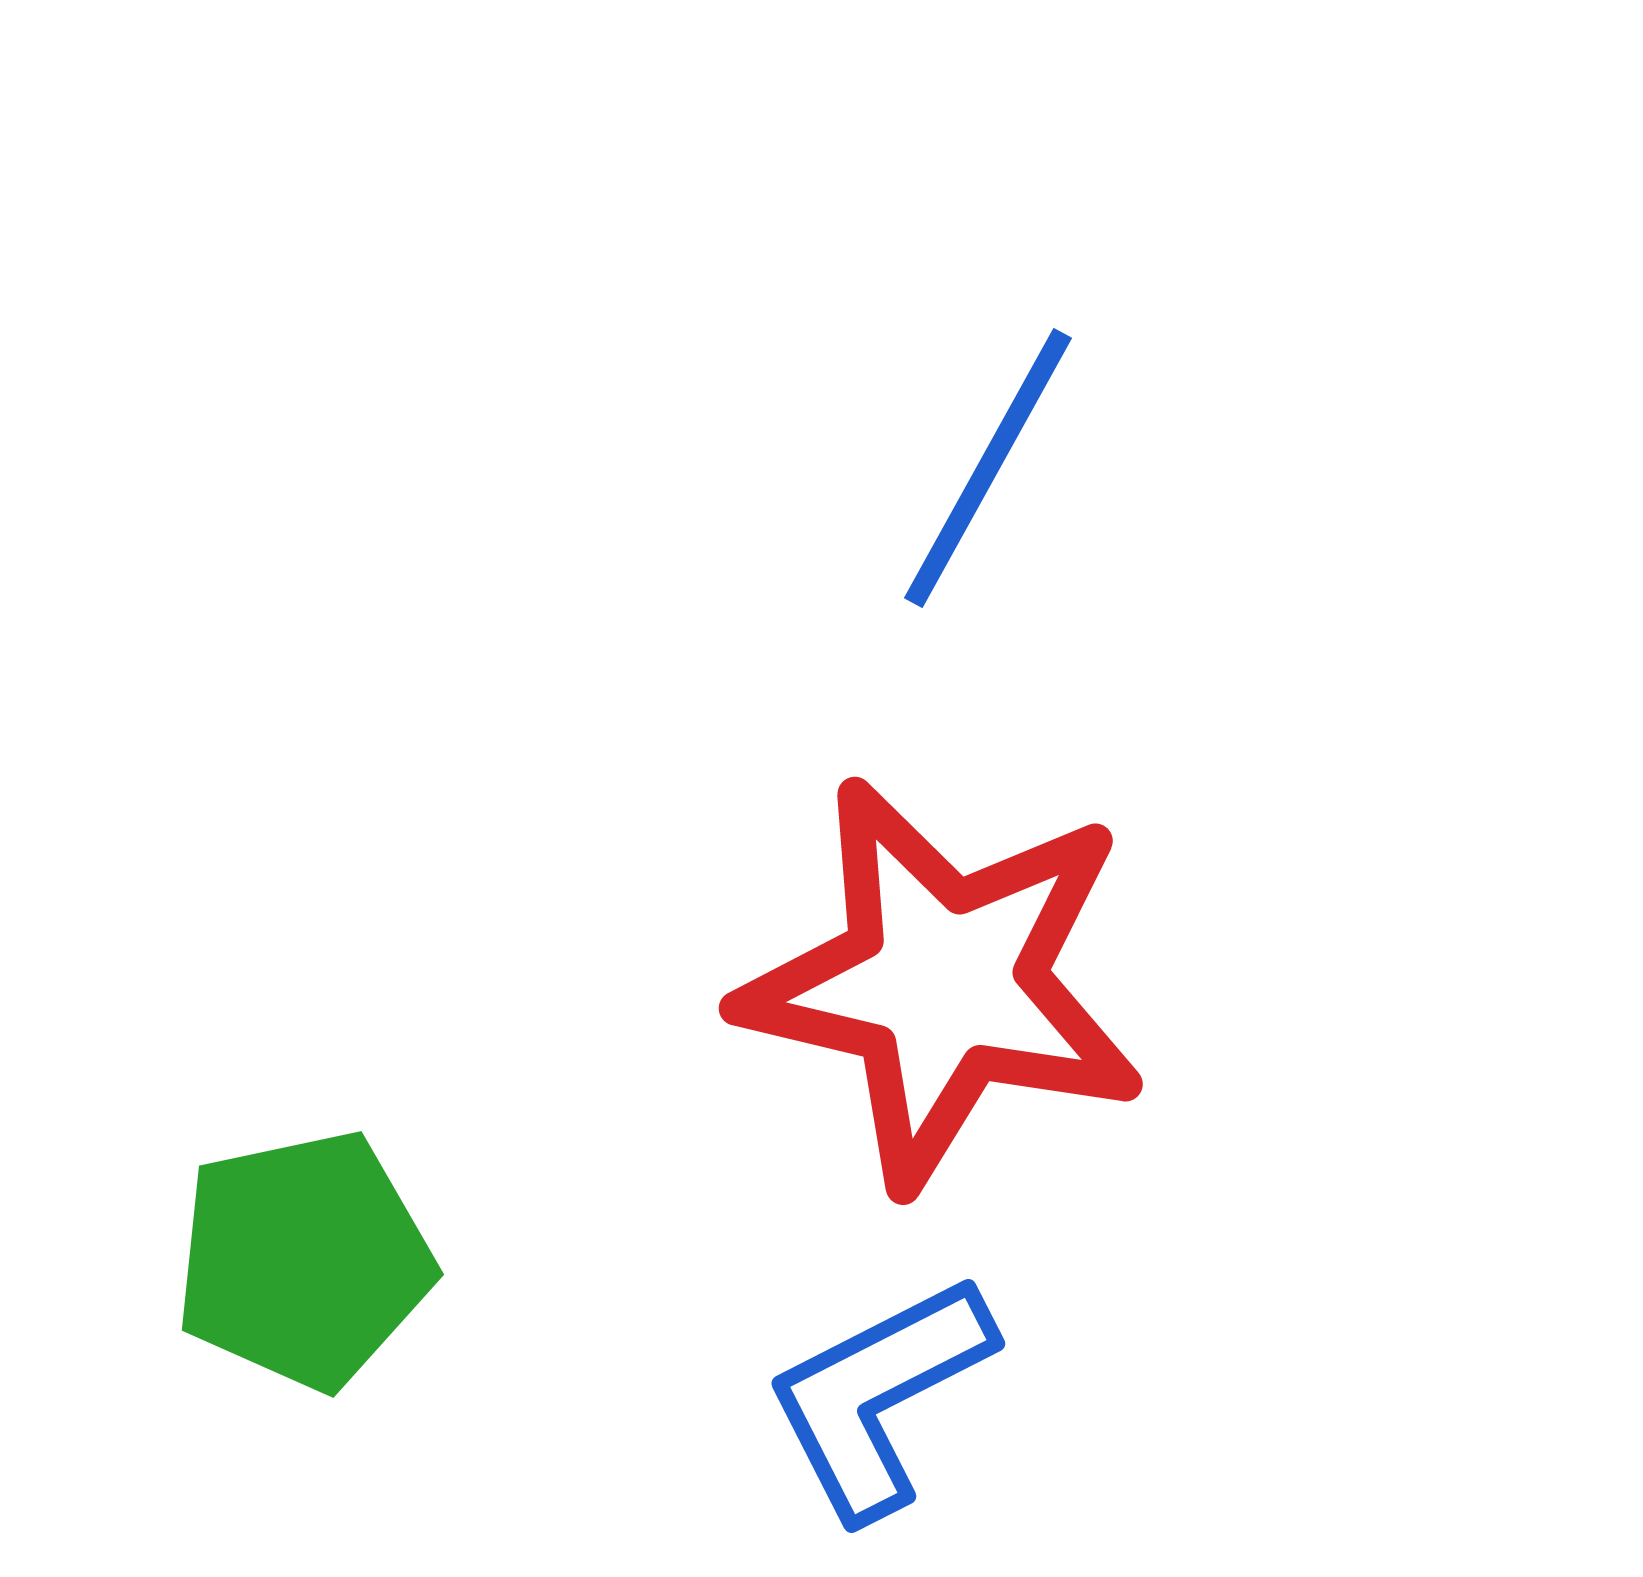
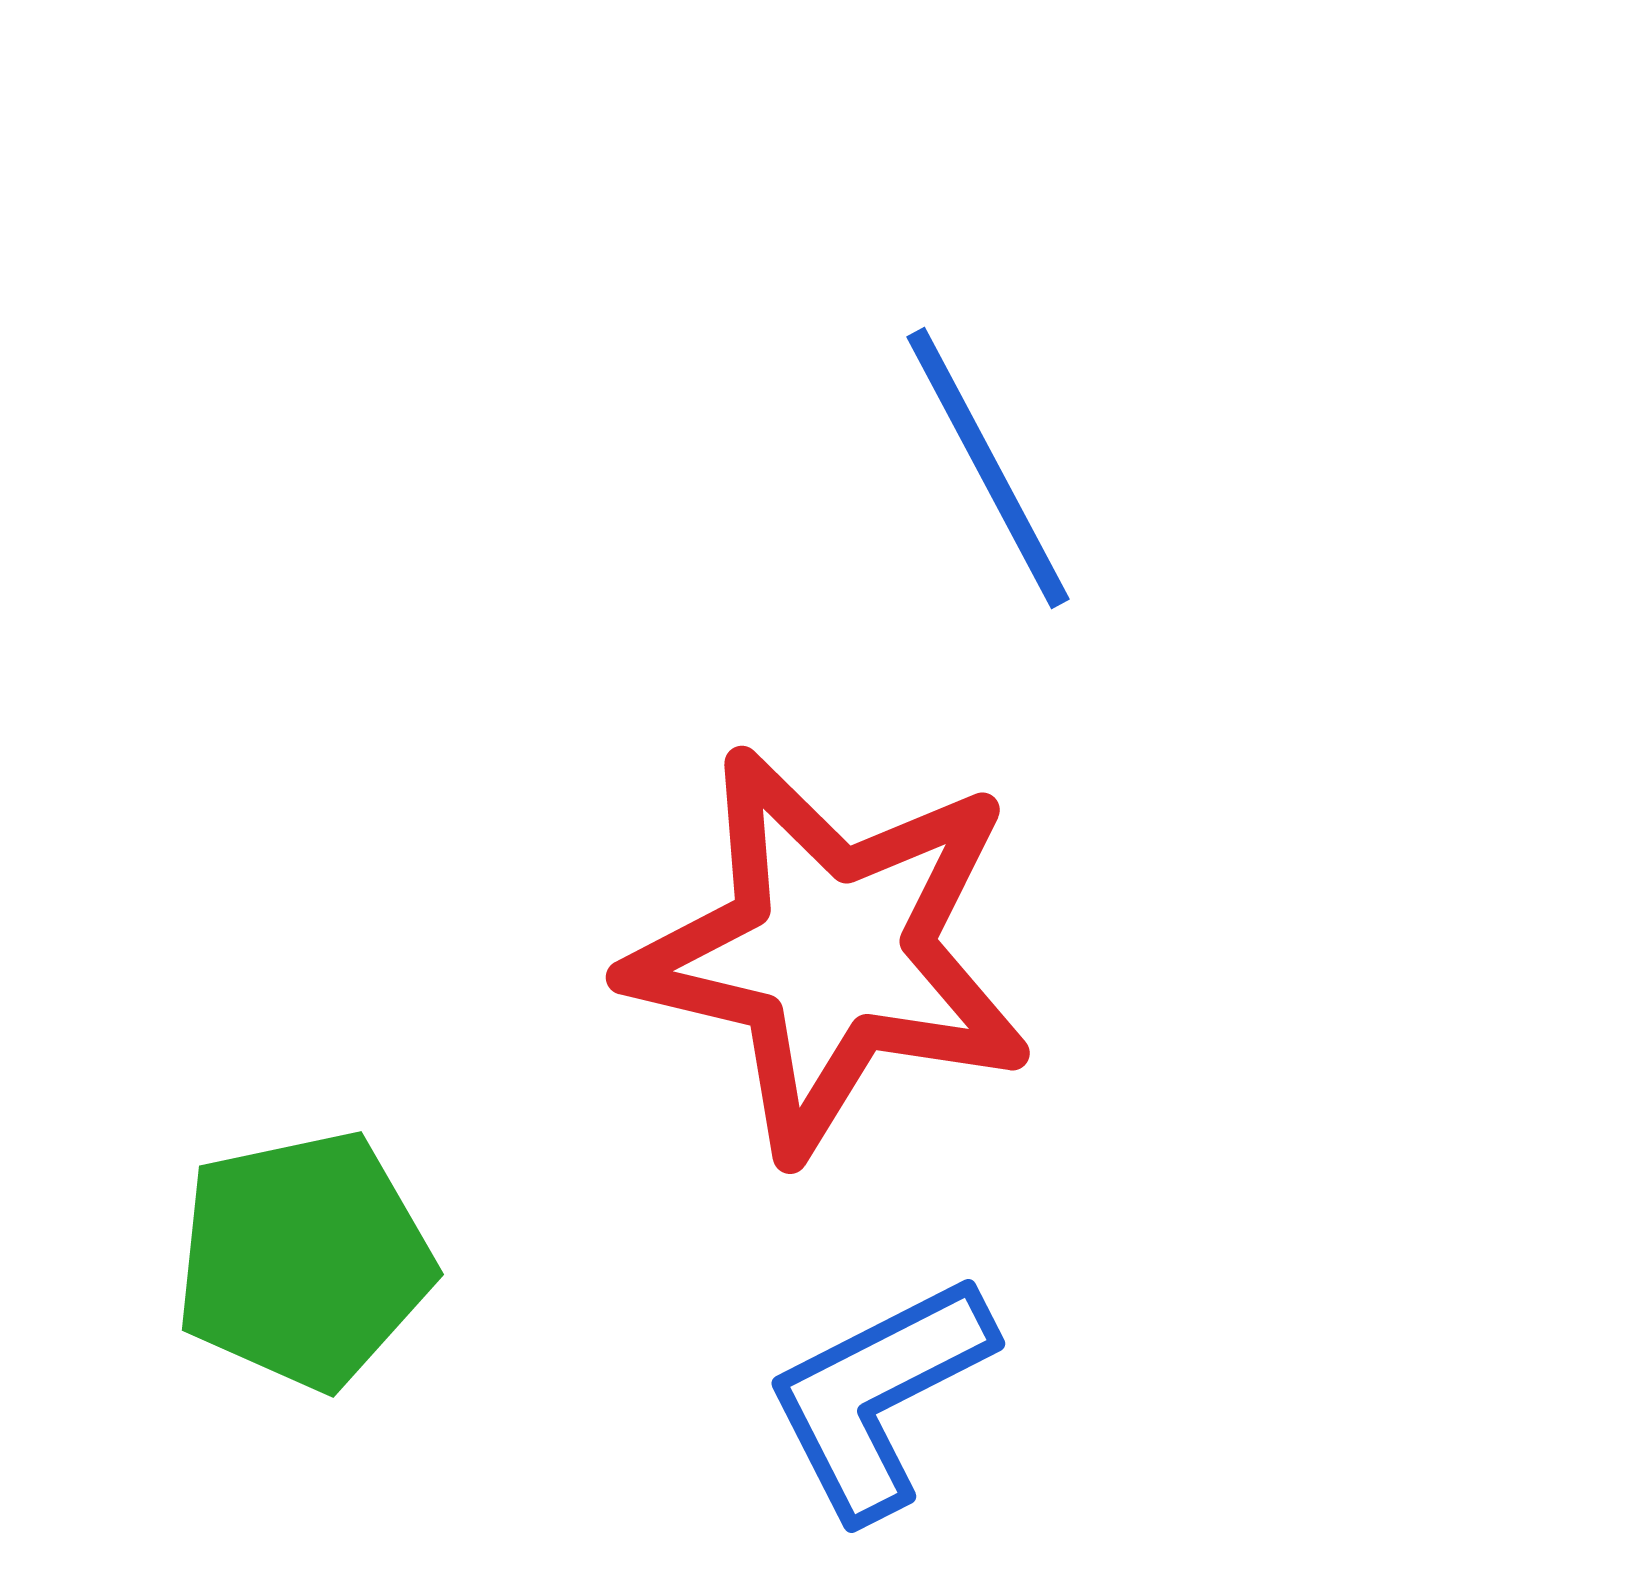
blue line: rotated 57 degrees counterclockwise
red star: moved 113 px left, 31 px up
